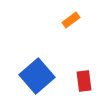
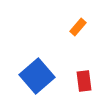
orange rectangle: moved 7 px right, 7 px down; rotated 12 degrees counterclockwise
